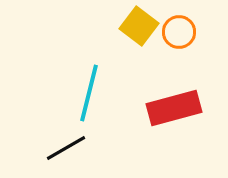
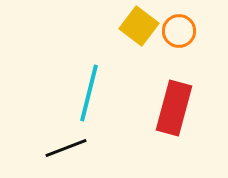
orange circle: moved 1 px up
red rectangle: rotated 60 degrees counterclockwise
black line: rotated 9 degrees clockwise
